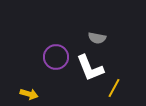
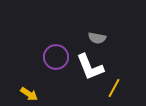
white L-shape: moved 1 px up
yellow arrow: rotated 18 degrees clockwise
